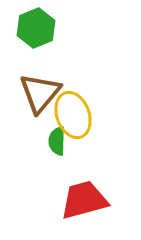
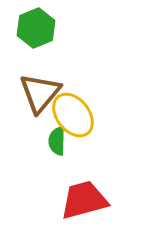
yellow ellipse: rotated 18 degrees counterclockwise
